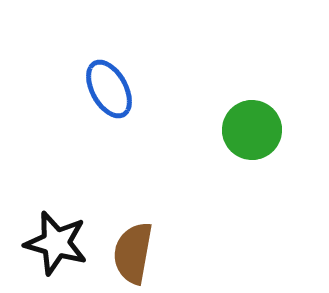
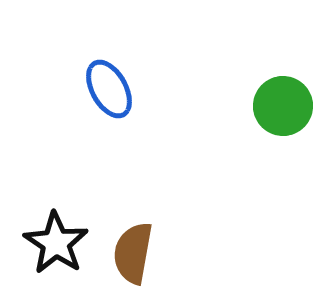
green circle: moved 31 px right, 24 px up
black star: rotated 18 degrees clockwise
